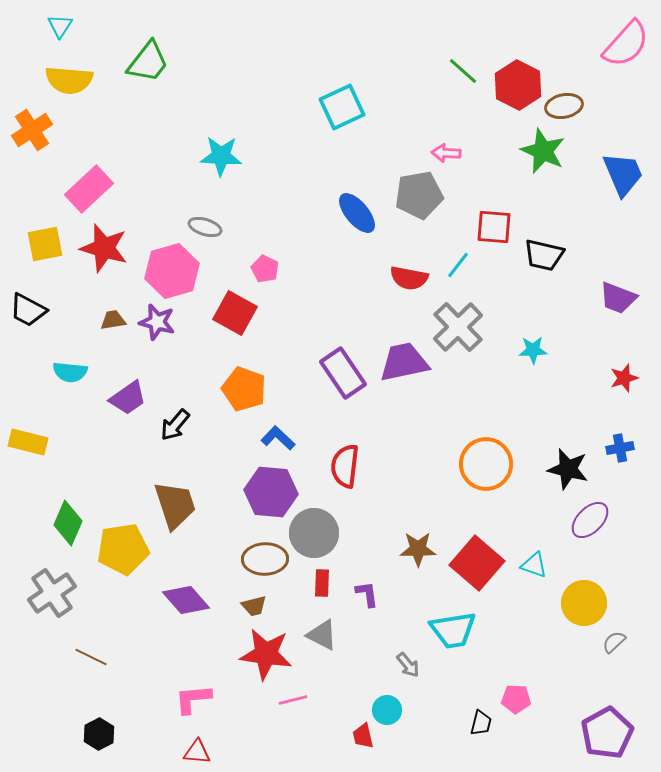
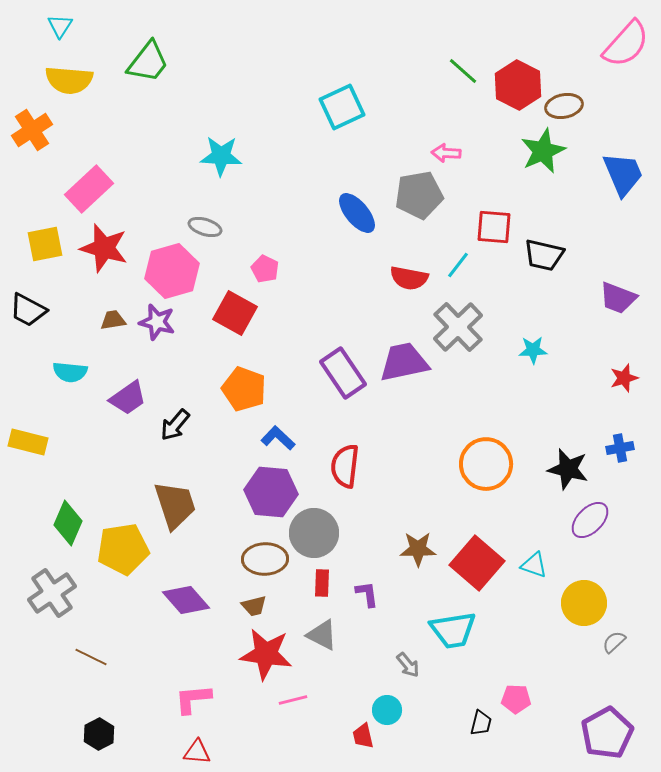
green star at (543, 151): rotated 24 degrees clockwise
